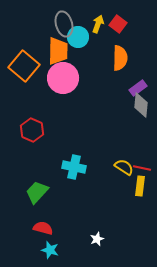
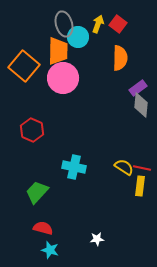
white star: rotated 16 degrees clockwise
